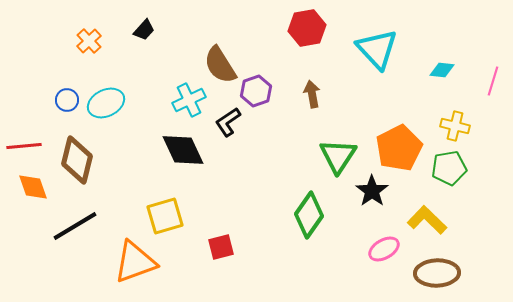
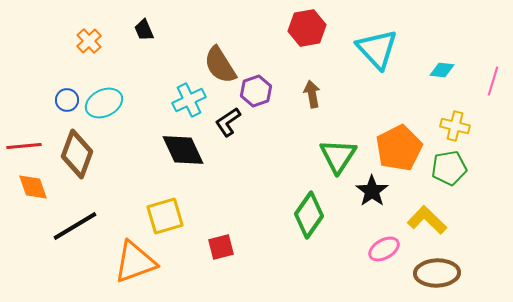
black trapezoid: rotated 115 degrees clockwise
cyan ellipse: moved 2 px left
brown diamond: moved 6 px up; rotated 6 degrees clockwise
